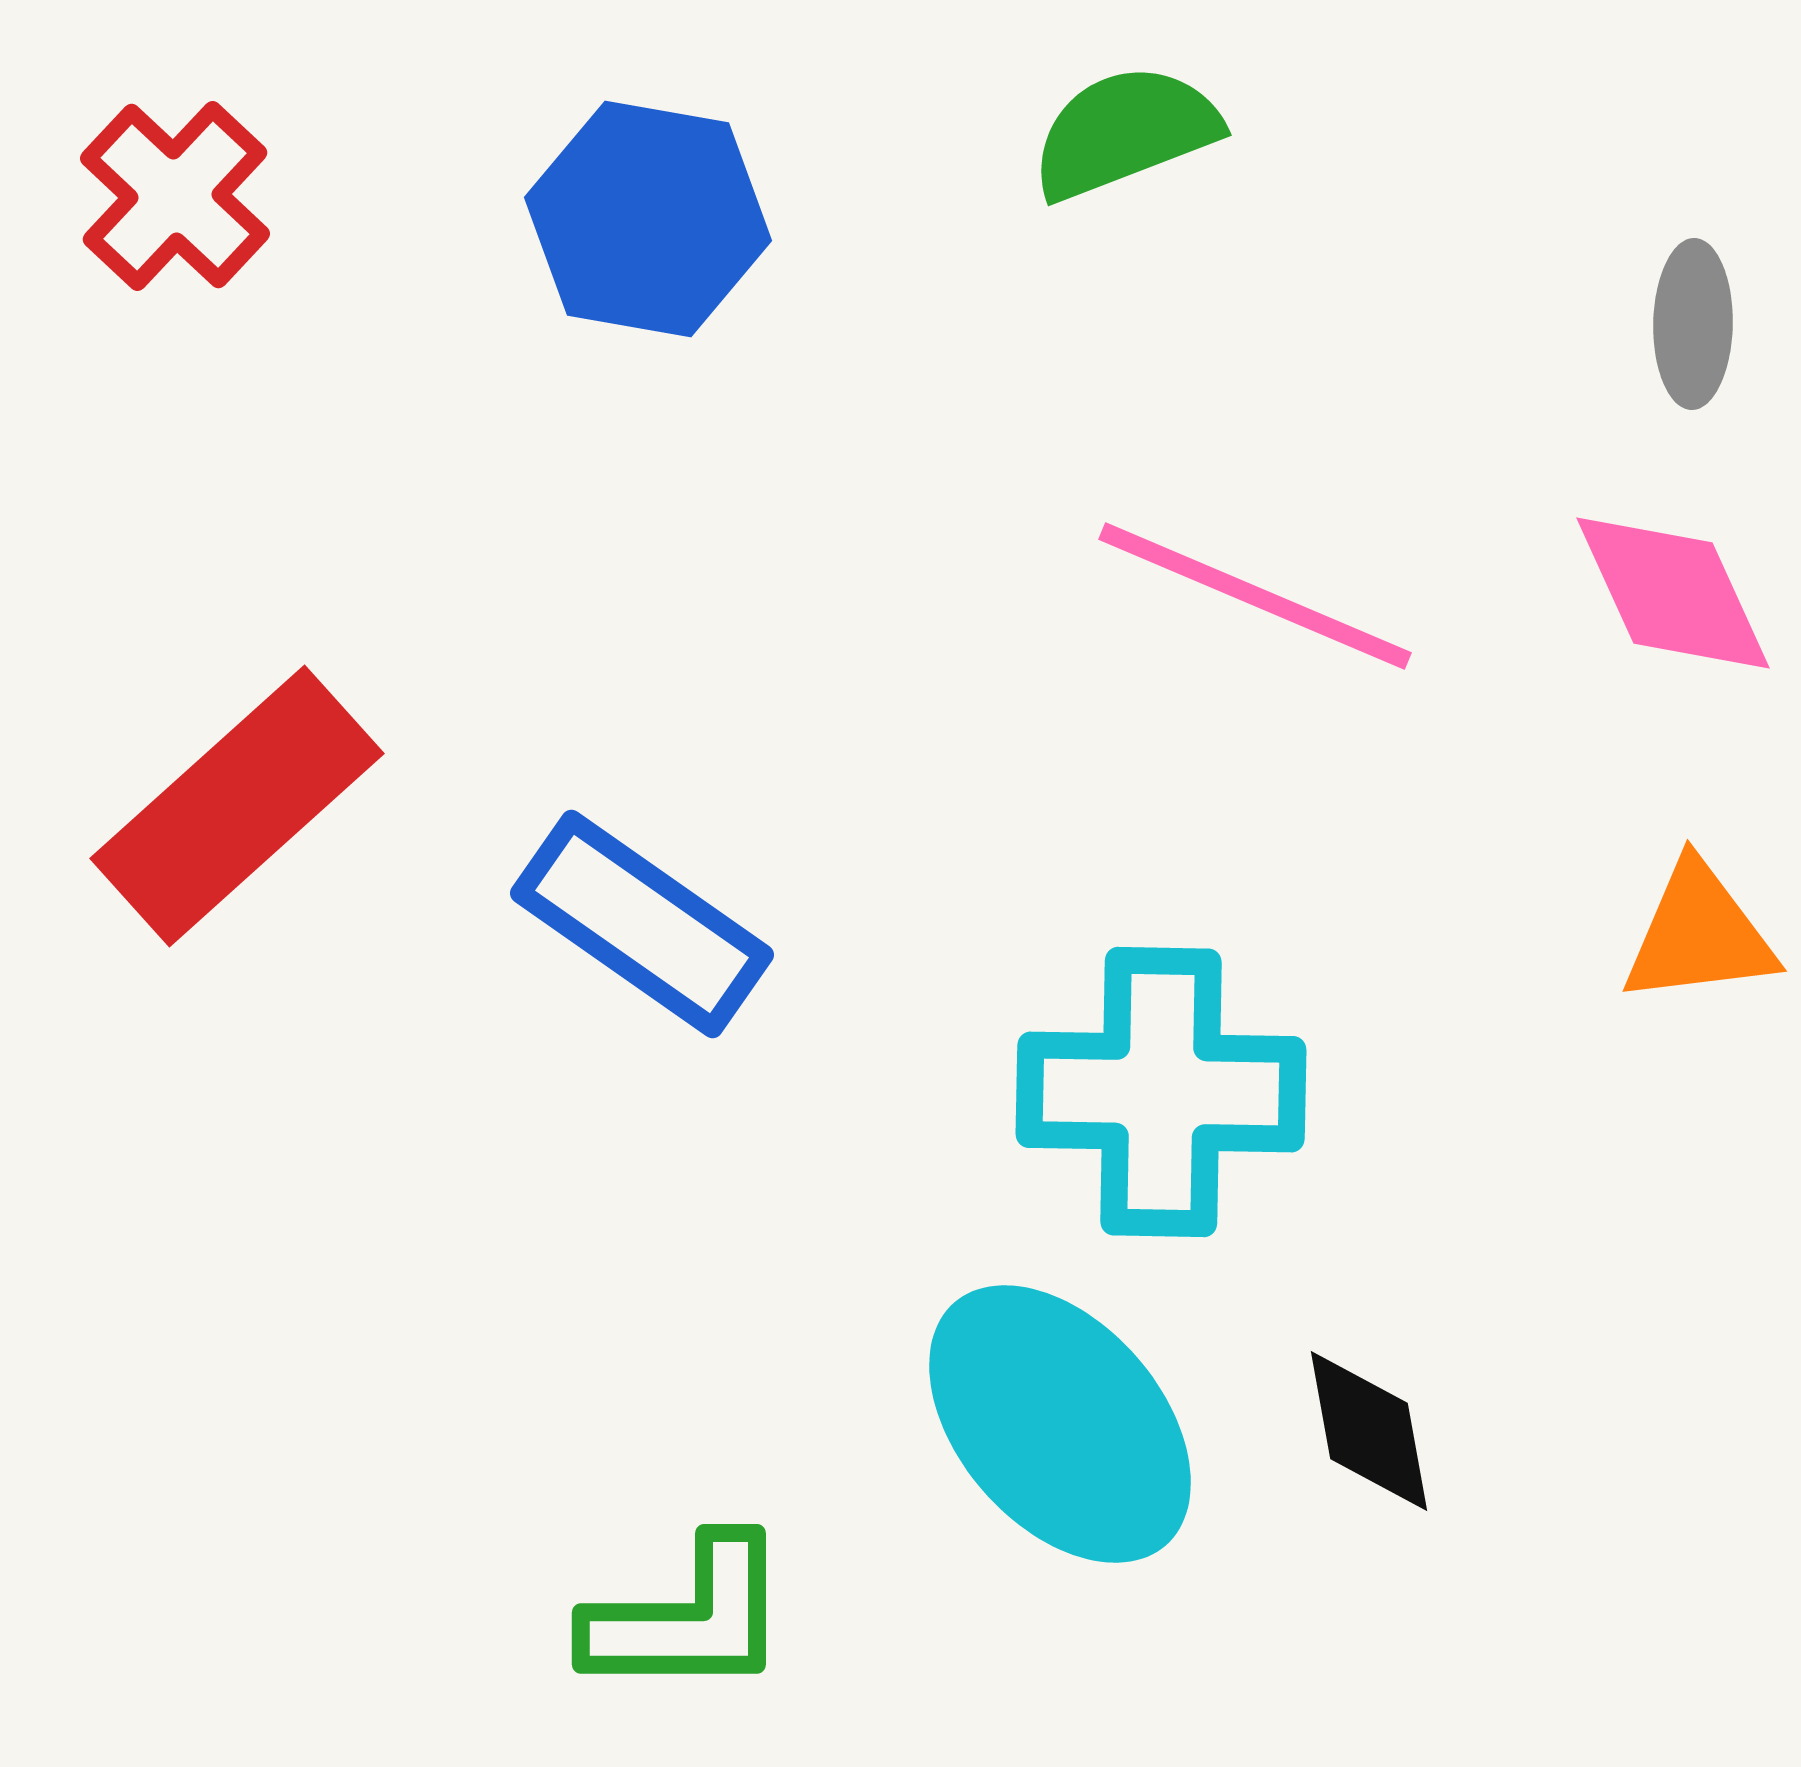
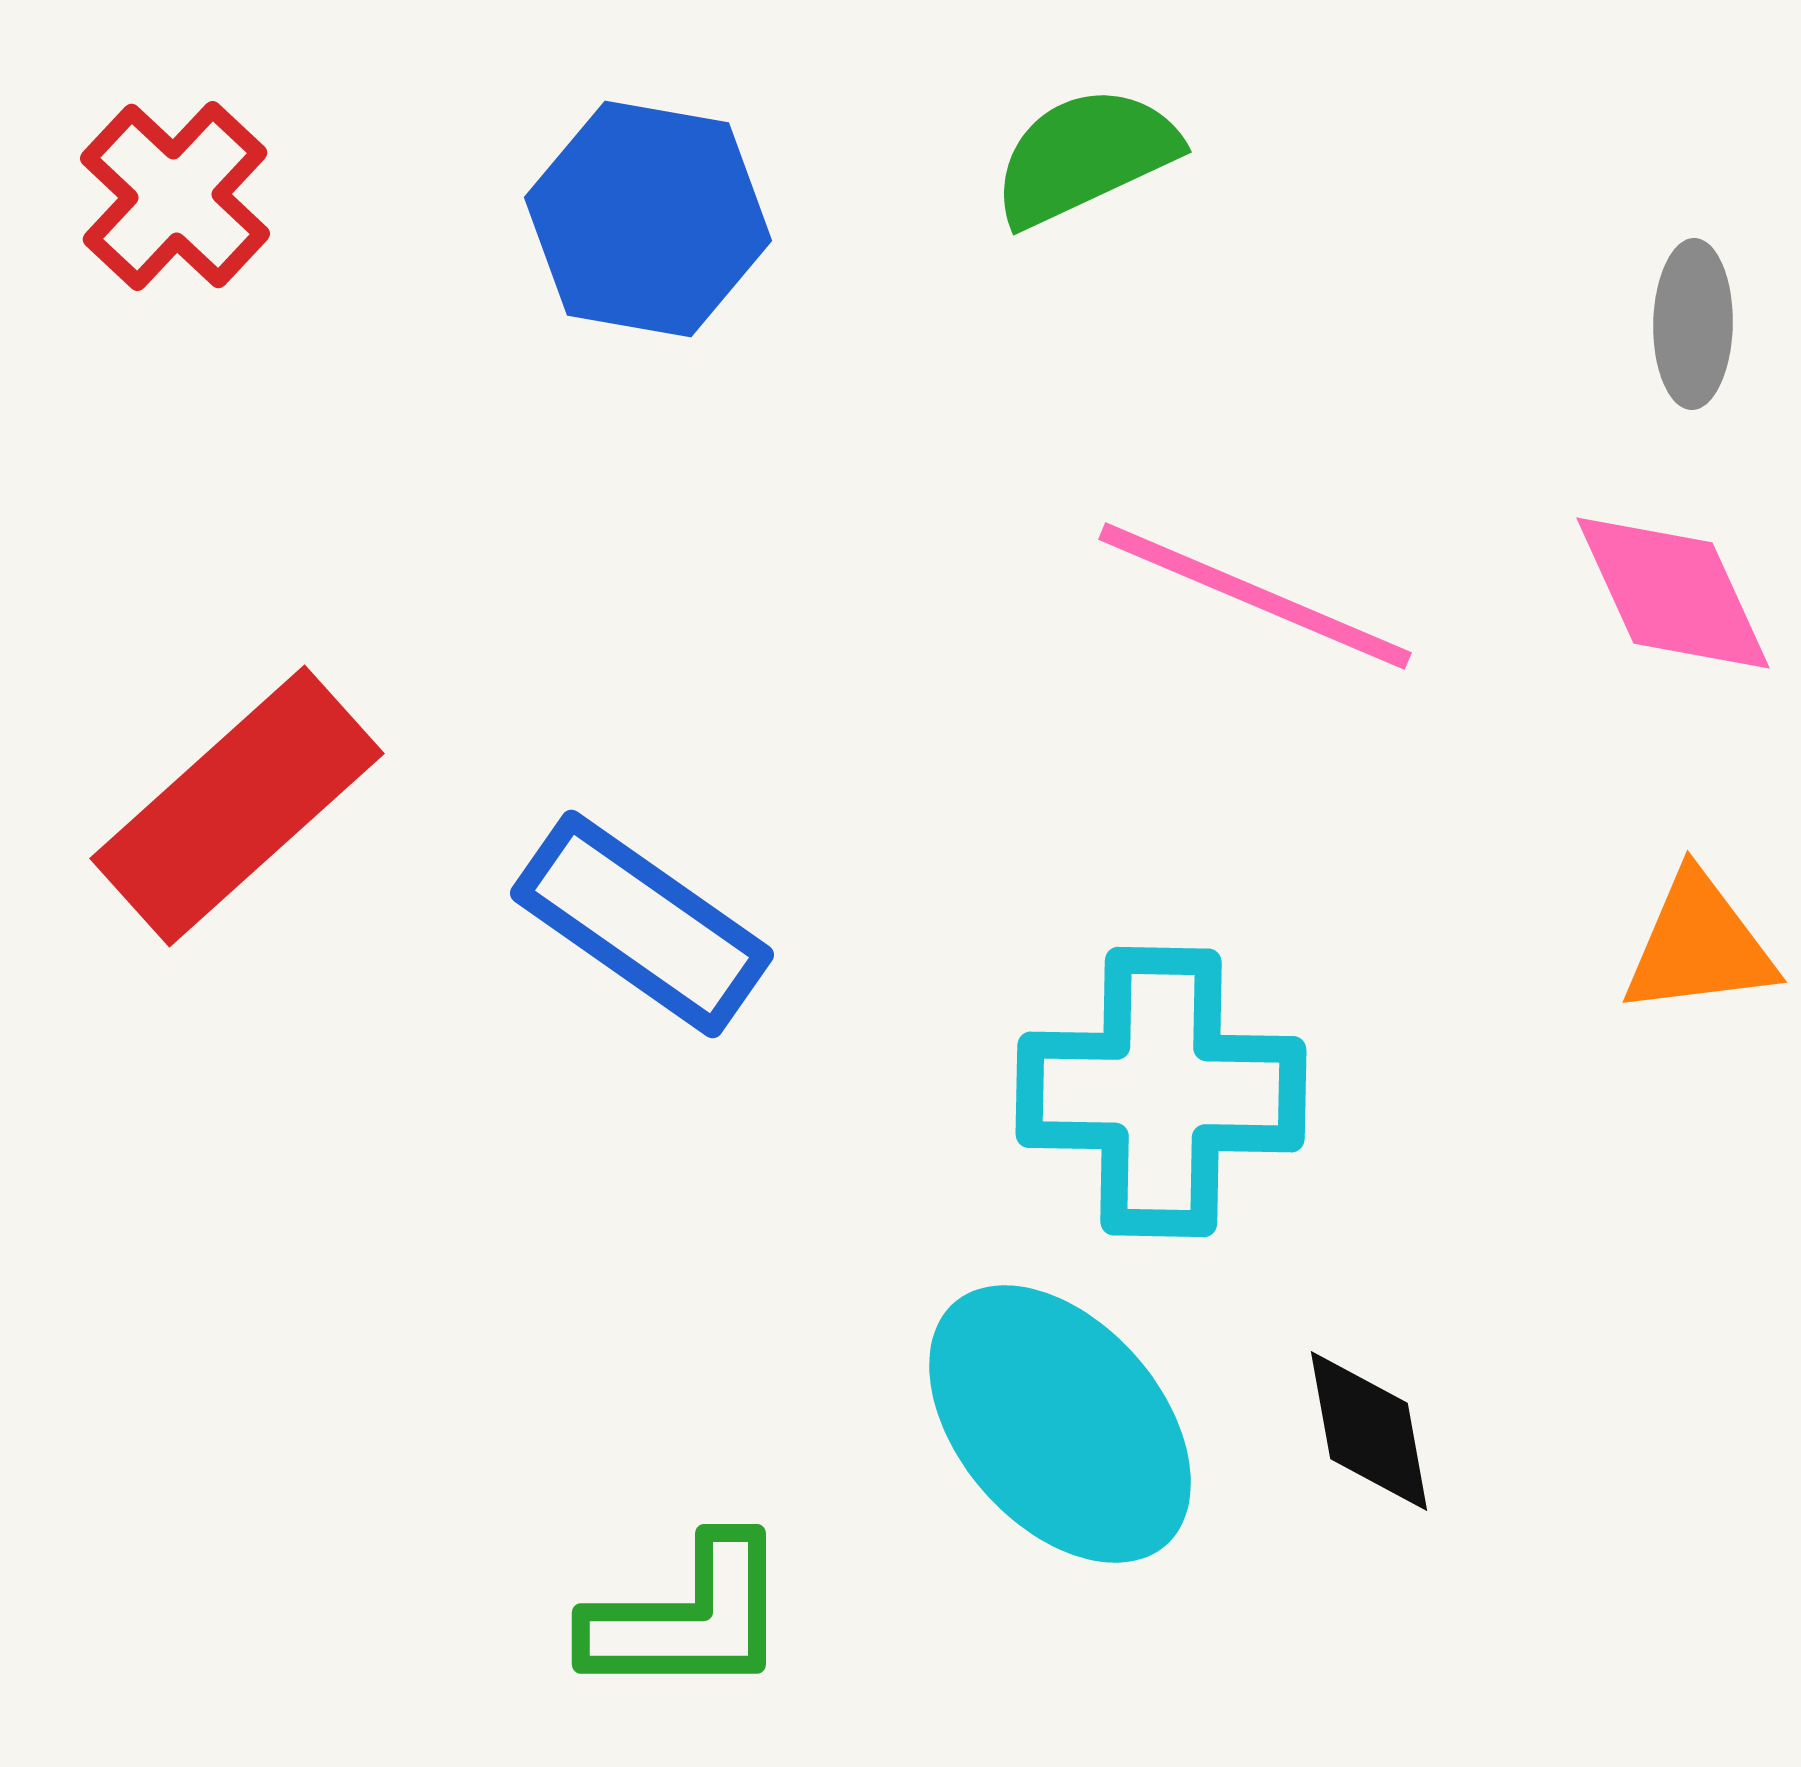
green semicircle: moved 40 px left, 24 px down; rotated 4 degrees counterclockwise
orange triangle: moved 11 px down
